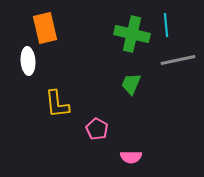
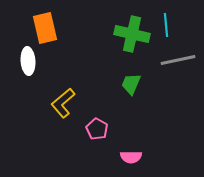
yellow L-shape: moved 6 px right, 1 px up; rotated 56 degrees clockwise
